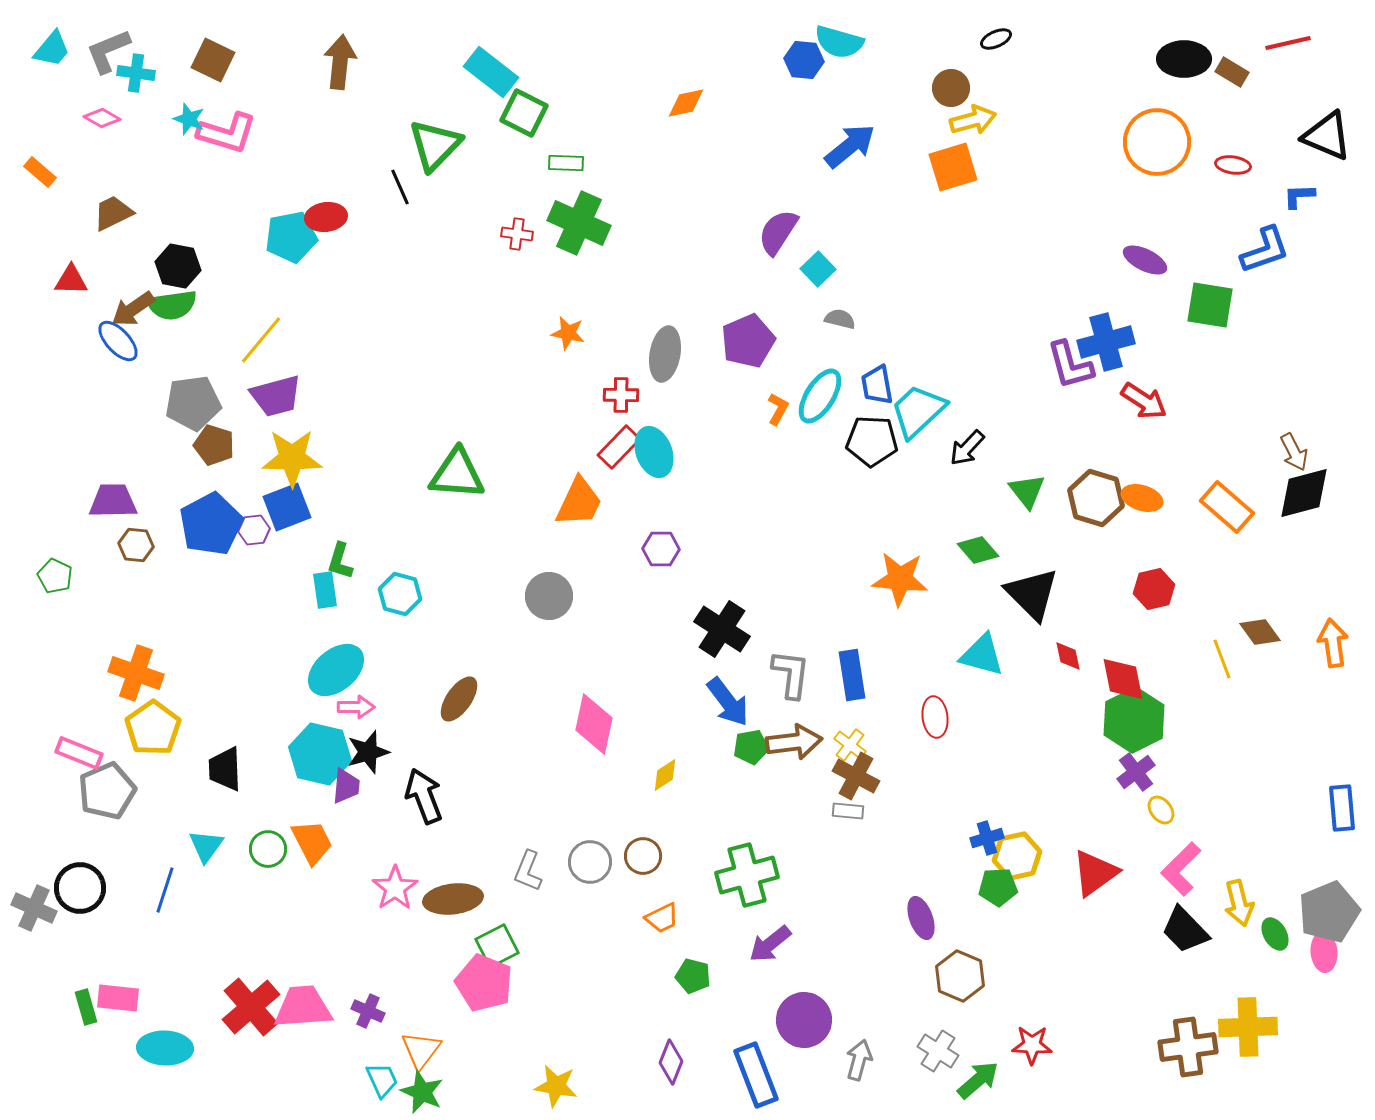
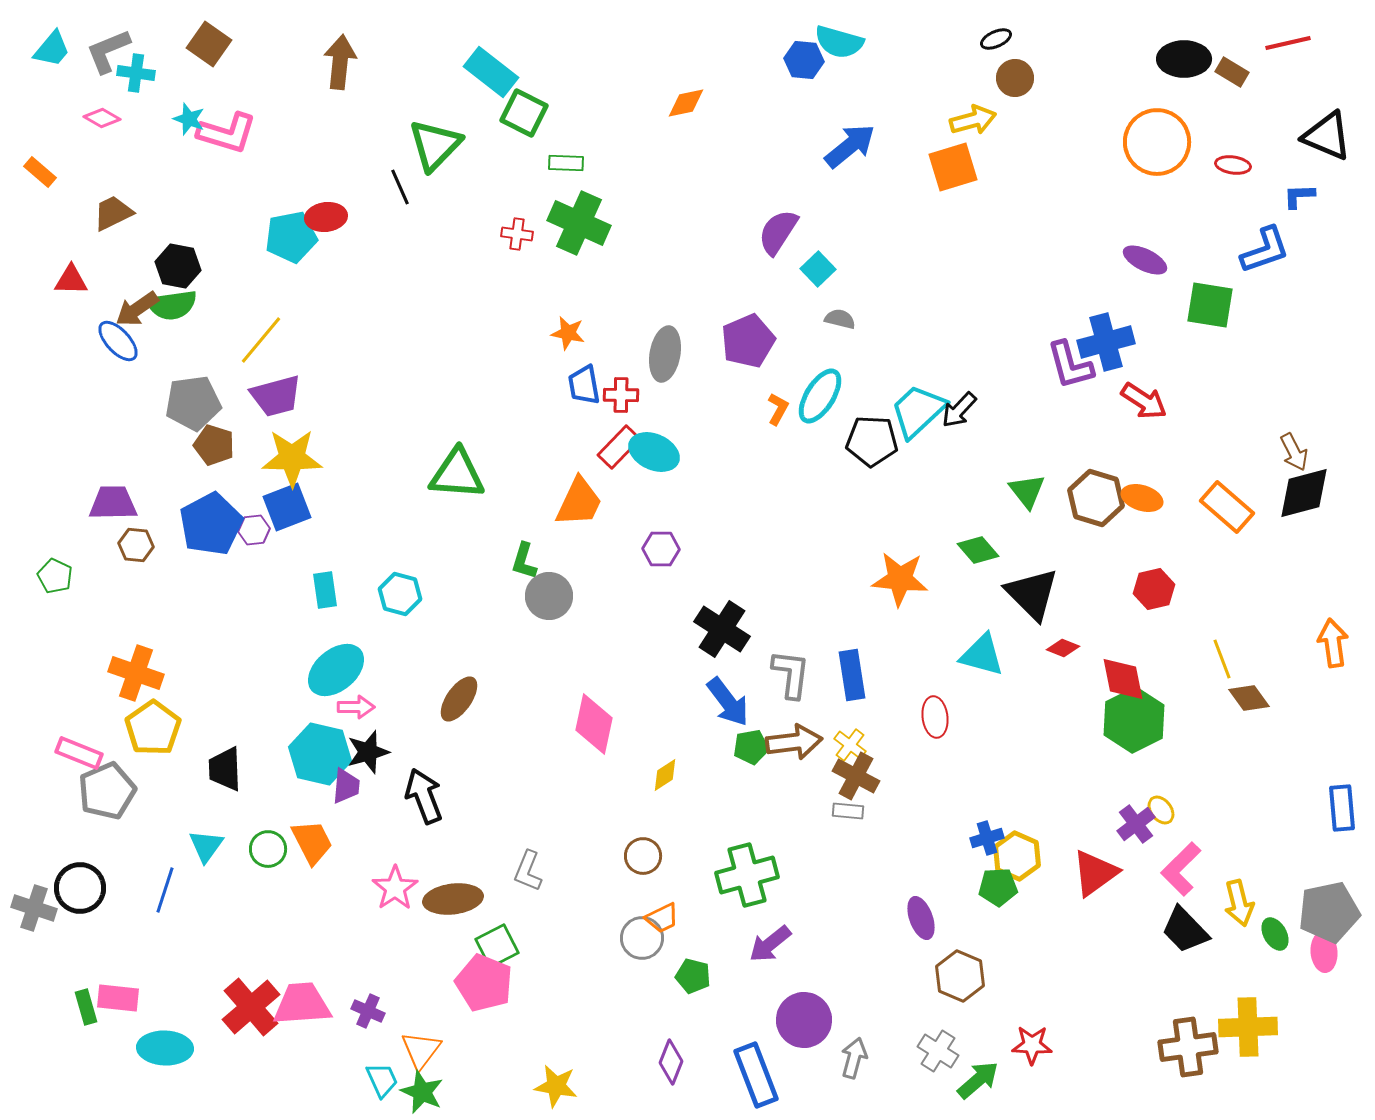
brown square at (213, 60): moved 4 px left, 16 px up; rotated 9 degrees clockwise
brown circle at (951, 88): moved 64 px right, 10 px up
brown arrow at (133, 309): moved 4 px right
blue trapezoid at (877, 385): moved 293 px left
black arrow at (967, 448): moved 8 px left, 38 px up
cyan ellipse at (654, 452): rotated 45 degrees counterclockwise
purple trapezoid at (113, 501): moved 2 px down
green L-shape at (340, 561): moved 184 px right
brown diamond at (1260, 632): moved 11 px left, 66 px down
red diamond at (1068, 656): moved 5 px left, 8 px up; rotated 56 degrees counterclockwise
purple cross at (1136, 772): moved 52 px down
yellow hexagon at (1017, 856): rotated 24 degrees counterclockwise
gray circle at (590, 862): moved 52 px right, 76 px down
gray cross at (34, 908): rotated 6 degrees counterclockwise
gray pentagon at (1329, 912): rotated 10 degrees clockwise
pink trapezoid at (303, 1007): moved 1 px left, 3 px up
gray arrow at (859, 1060): moved 5 px left, 2 px up
